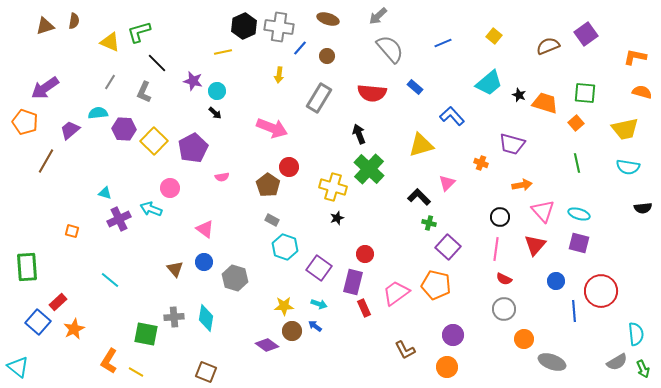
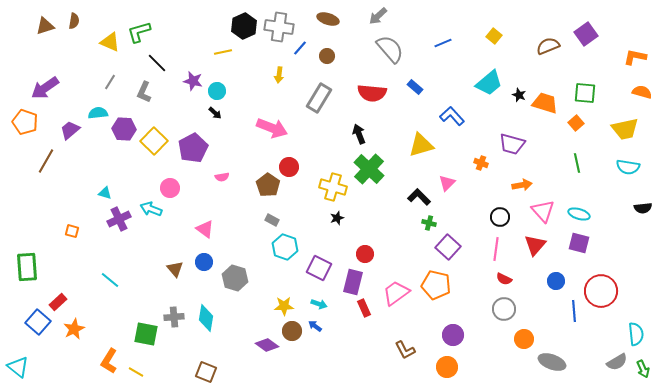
purple square at (319, 268): rotated 10 degrees counterclockwise
